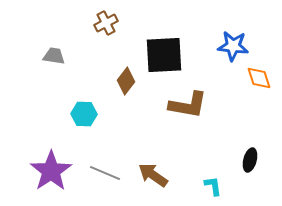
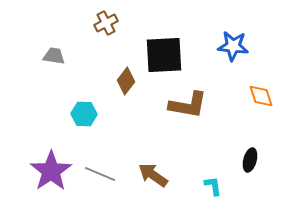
orange diamond: moved 2 px right, 18 px down
gray line: moved 5 px left, 1 px down
